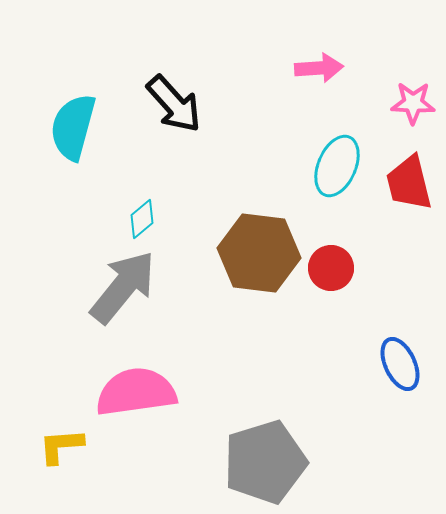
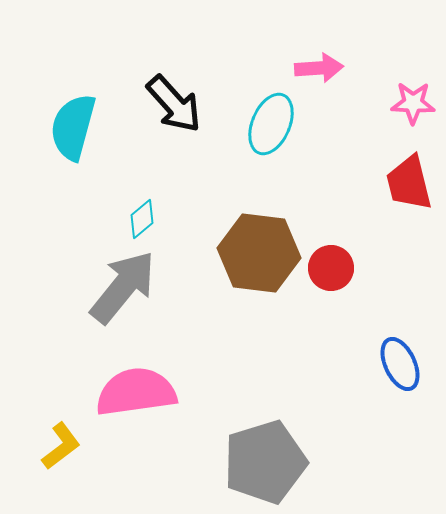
cyan ellipse: moved 66 px left, 42 px up
yellow L-shape: rotated 147 degrees clockwise
